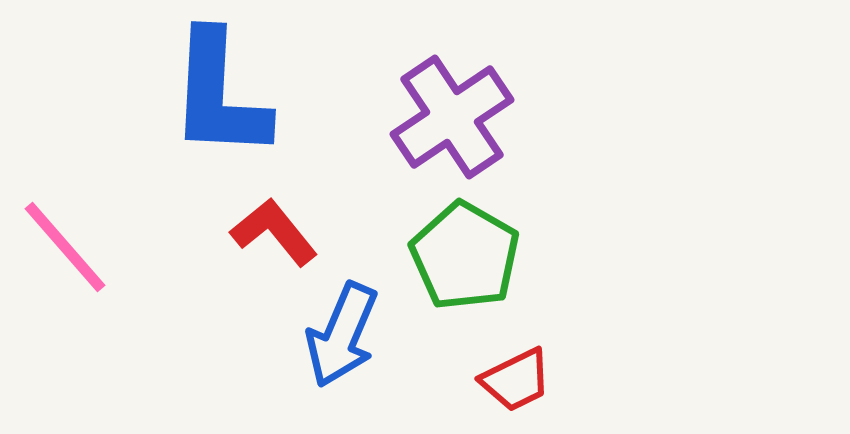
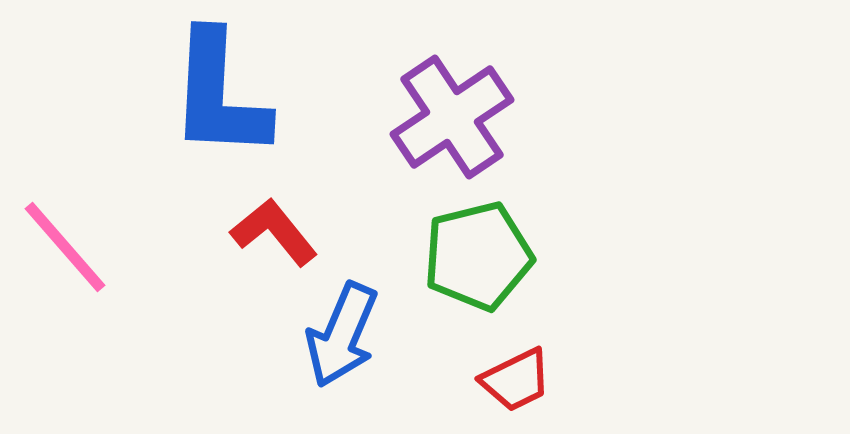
green pentagon: moved 13 px right; rotated 28 degrees clockwise
